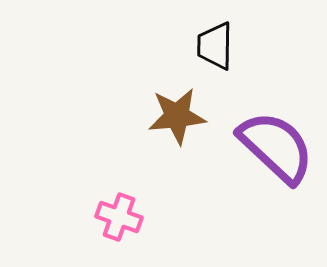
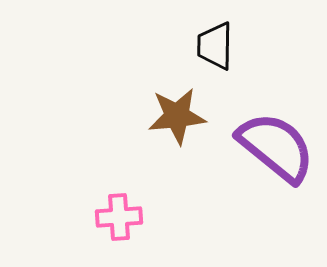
purple semicircle: rotated 4 degrees counterclockwise
pink cross: rotated 24 degrees counterclockwise
